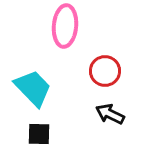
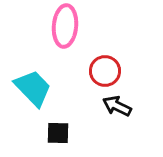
black arrow: moved 7 px right, 8 px up
black square: moved 19 px right, 1 px up
